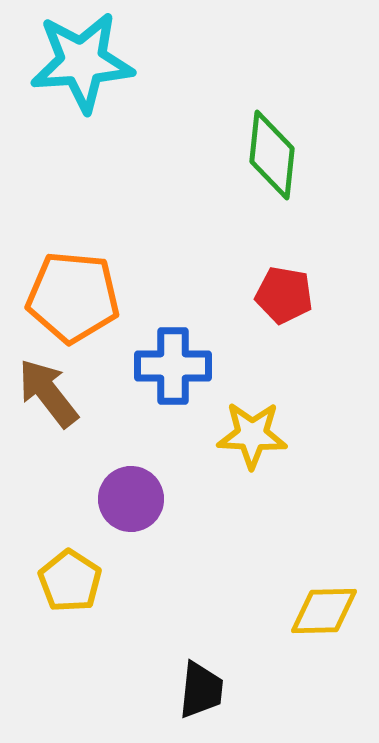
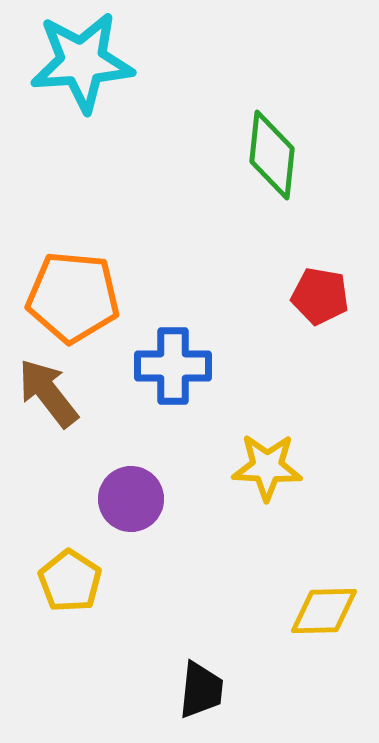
red pentagon: moved 36 px right, 1 px down
yellow star: moved 15 px right, 32 px down
